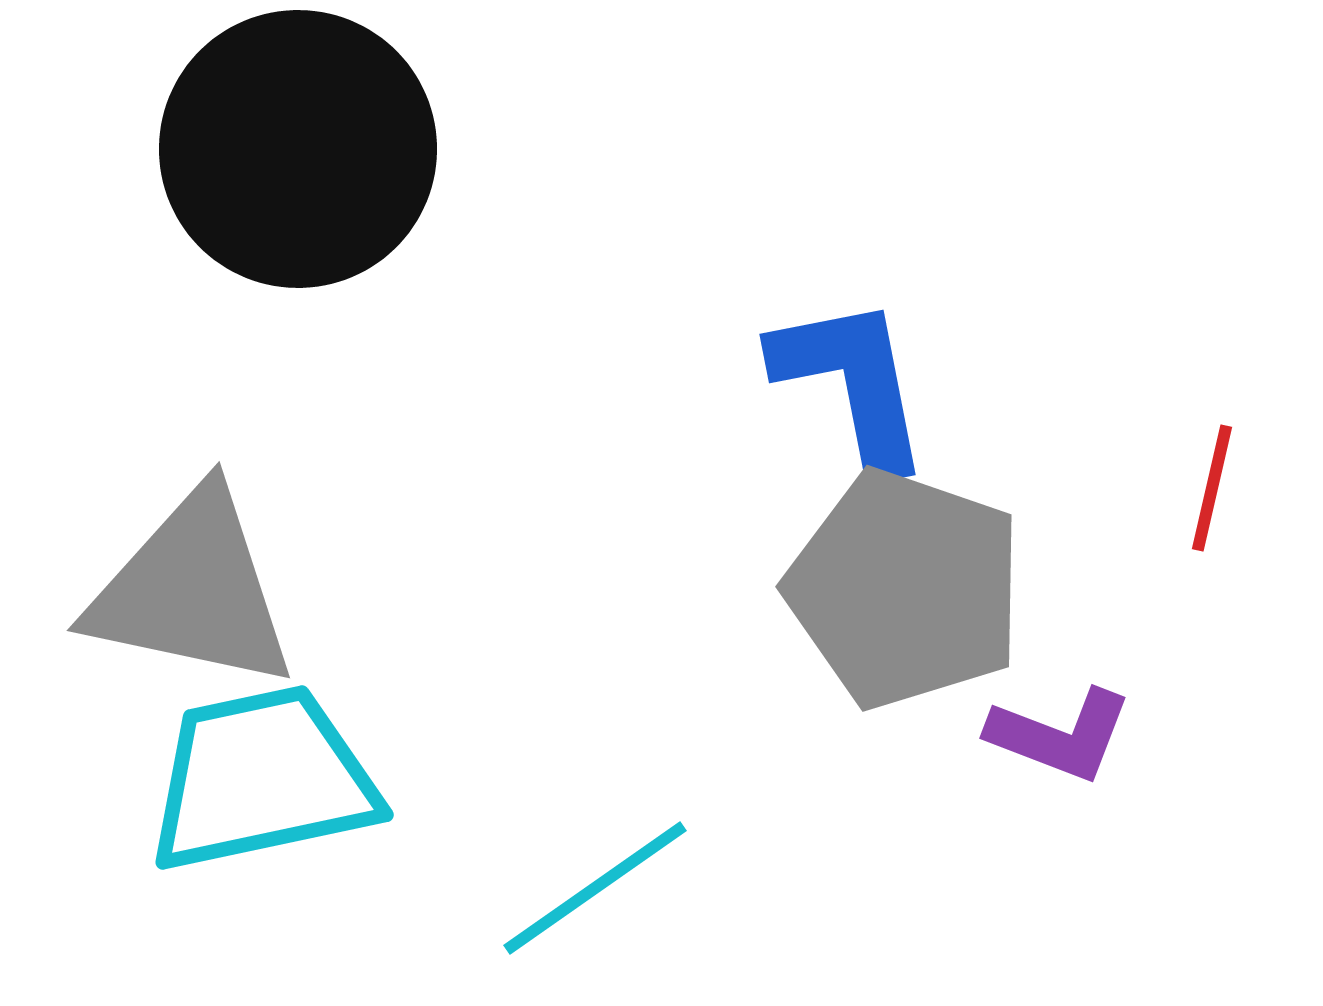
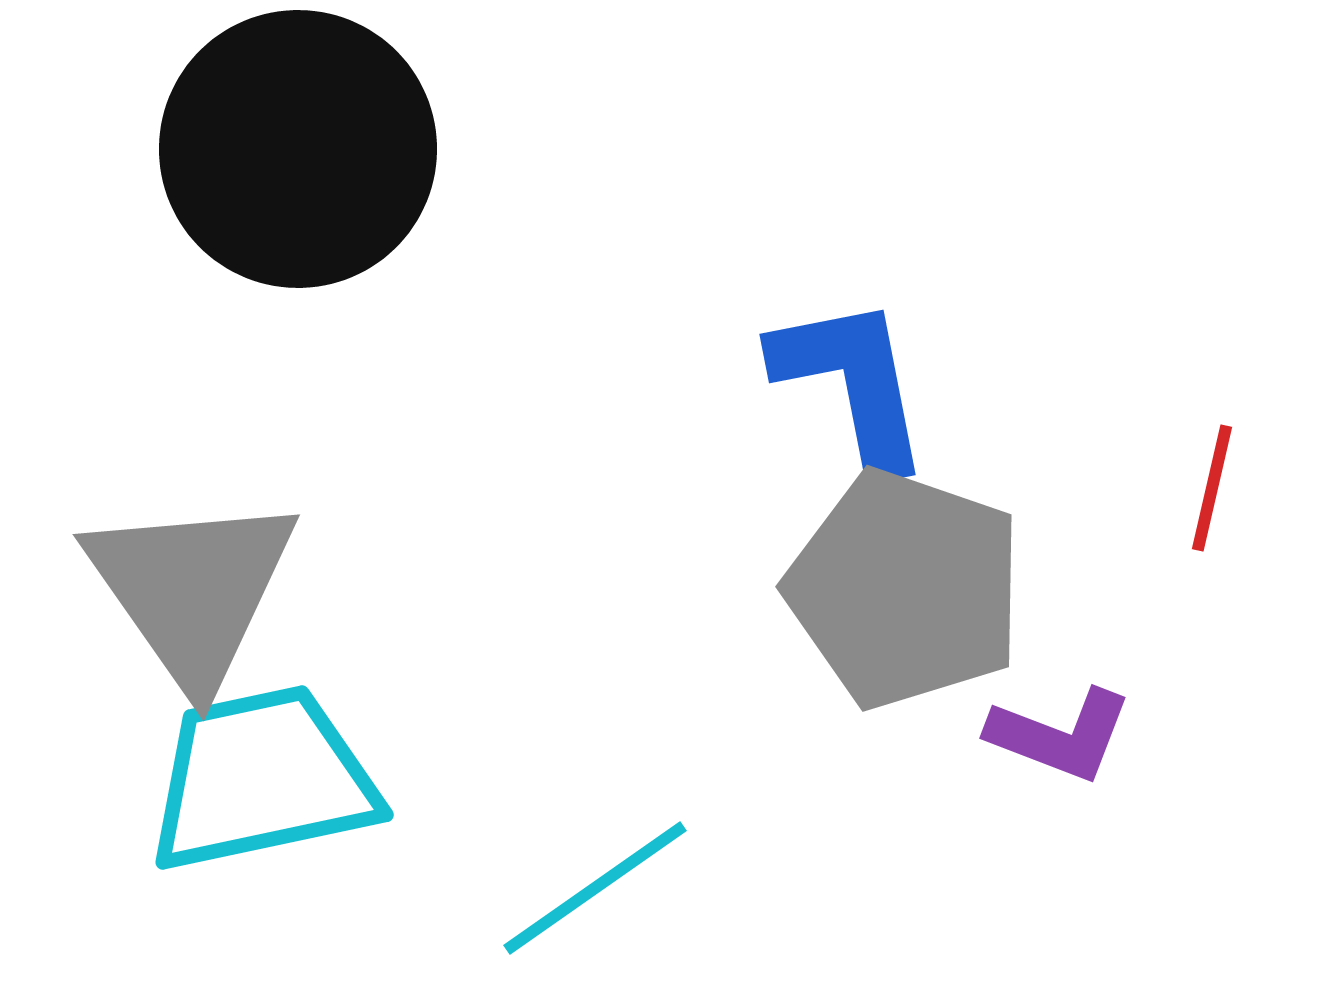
gray triangle: rotated 43 degrees clockwise
